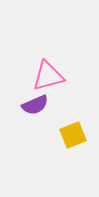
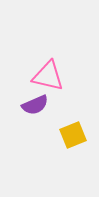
pink triangle: rotated 28 degrees clockwise
